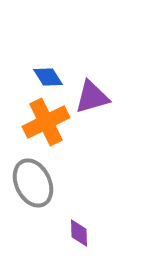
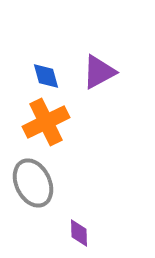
blue diamond: moved 2 px left, 1 px up; rotated 16 degrees clockwise
purple triangle: moved 7 px right, 25 px up; rotated 12 degrees counterclockwise
